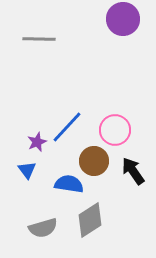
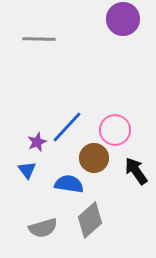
brown circle: moved 3 px up
black arrow: moved 3 px right
gray diamond: rotated 9 degrees counterclockwise
